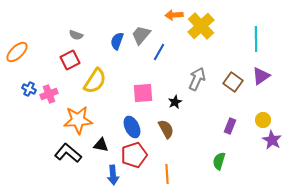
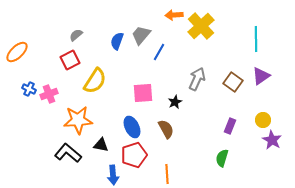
gray semicircle: rotated 120 degrees clockwise
green semicircle: moved 3 px right, 3 px up
